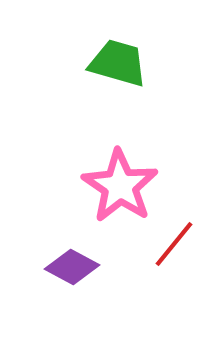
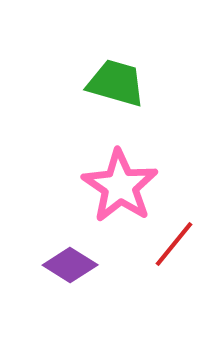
green trapezoid: moved 2 px left, 20 px down
purple diamond: moved 2 px left, 2 px up; rotated 4 degrees clockwise
